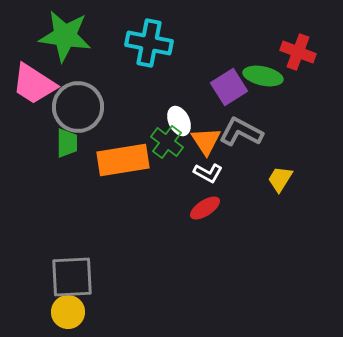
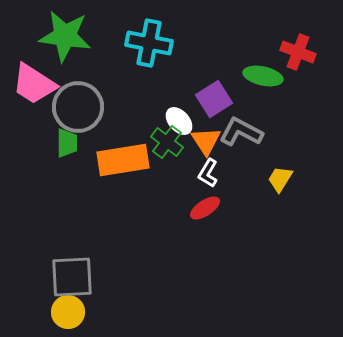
purple square: moved 15 px left, 12 px down
white ellipse: rotated 16 degrees counterclockwise
white L-shape: rotated 92 degrees clockwise
